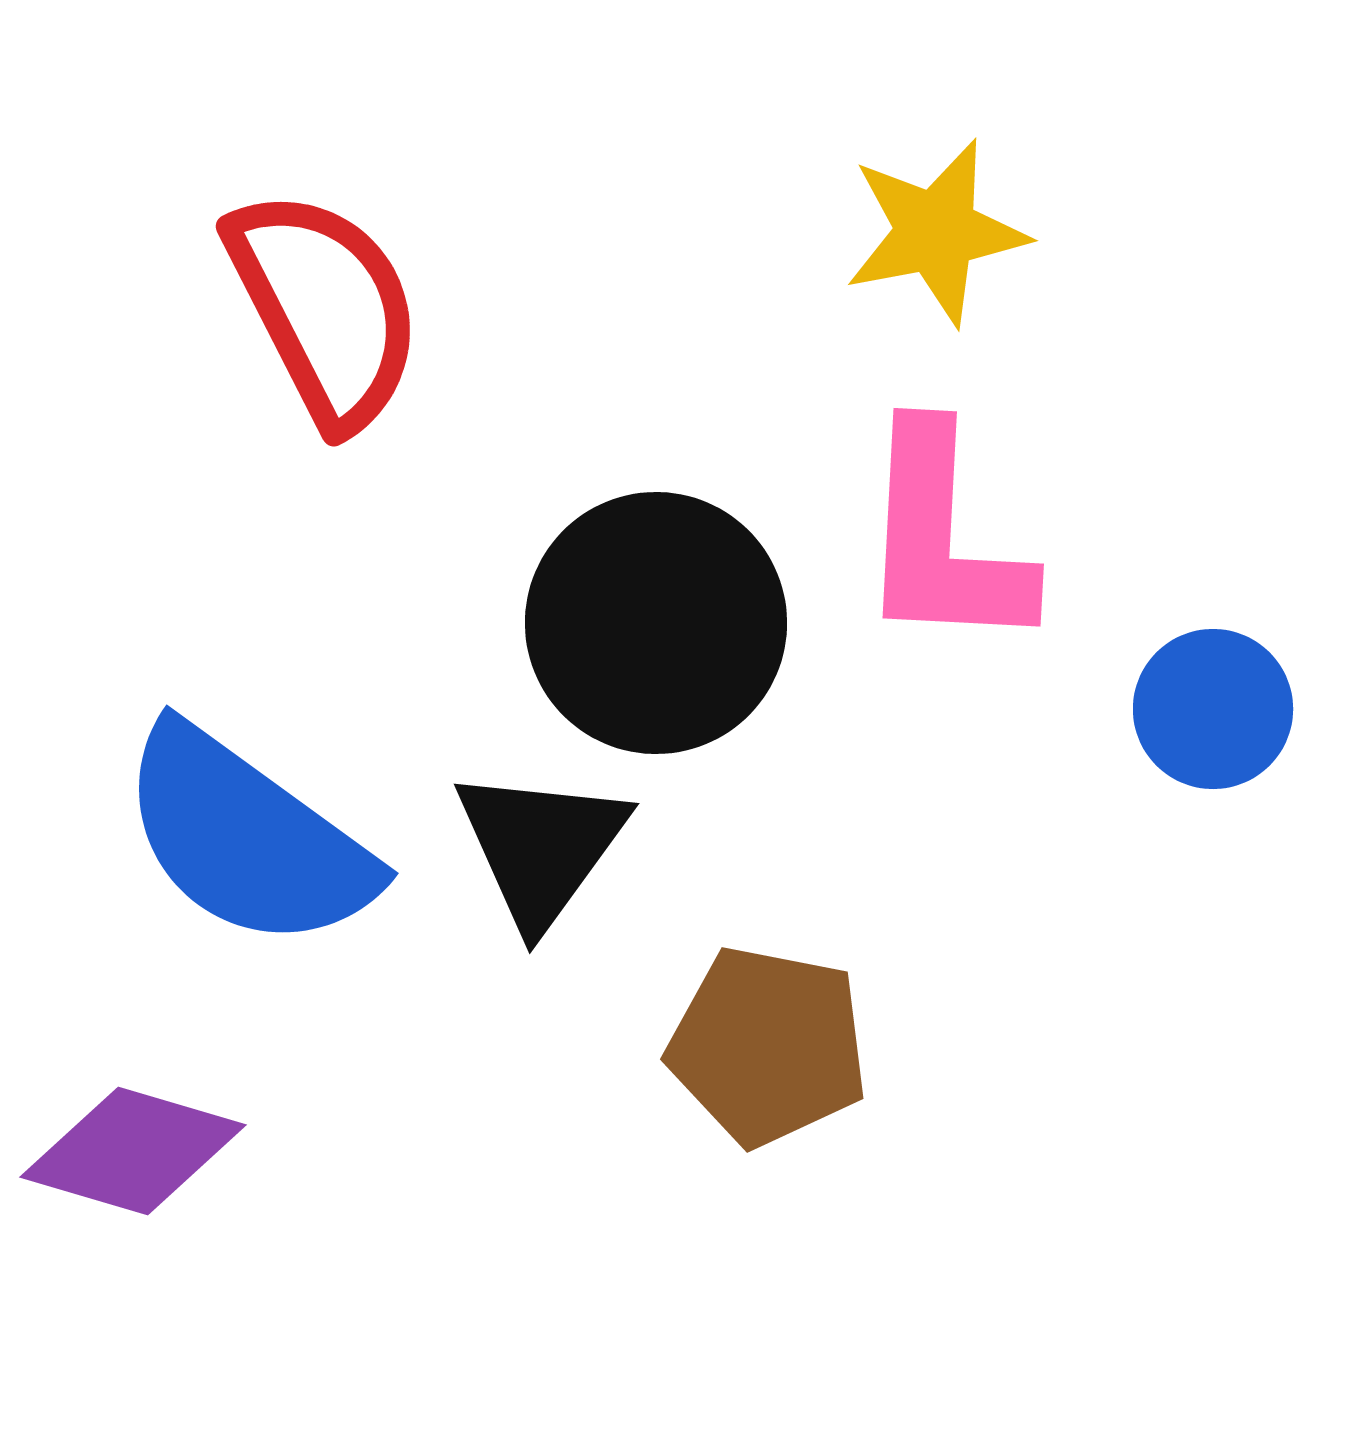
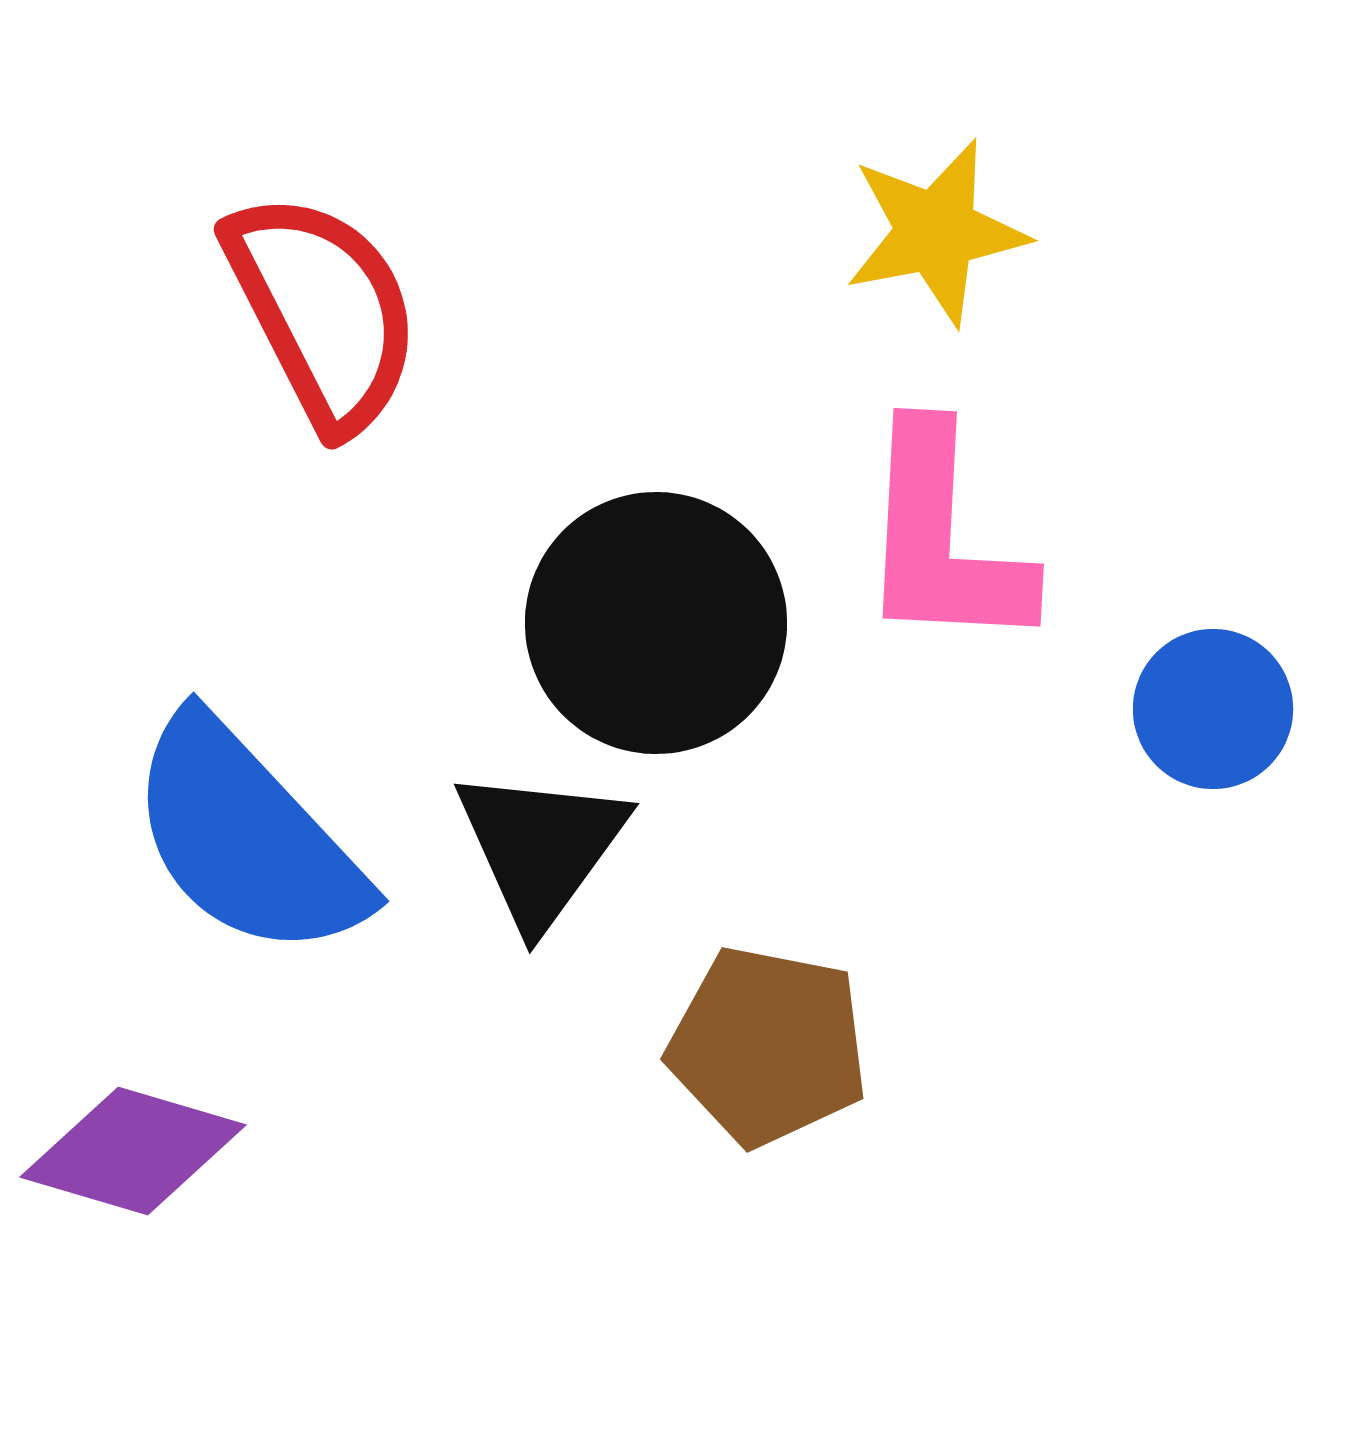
red semicircle: moved 2 px left, 3 px down
blue semicircle: rotated 11 degrees clockwise
